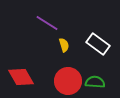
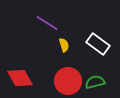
red diamond: moved 1 px left, 1 px down
green semicircle: rotated 18 degrees counterclockwise
